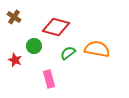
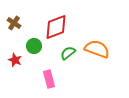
brown cross: moved 6 px down
red diamond: rotated 36 degrees counterclockwise
orange semicircle: rotated 10 degrees clockwise
